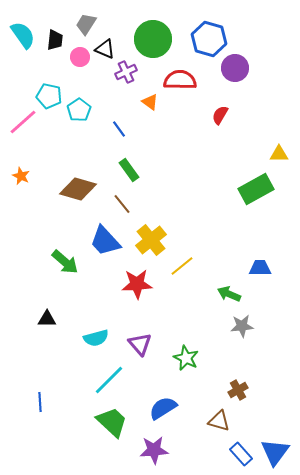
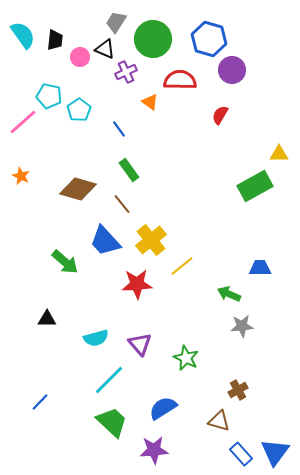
gray trapezoid at (86, 24): moved 30 px right, 2 px up
purple circle at (235, 68): moved 3 px left, 2 px down
green rectangle at (256, 189): moved 1 px left, 3 px up
blue line at (40, 402): rotated 48 degrees clockwise
